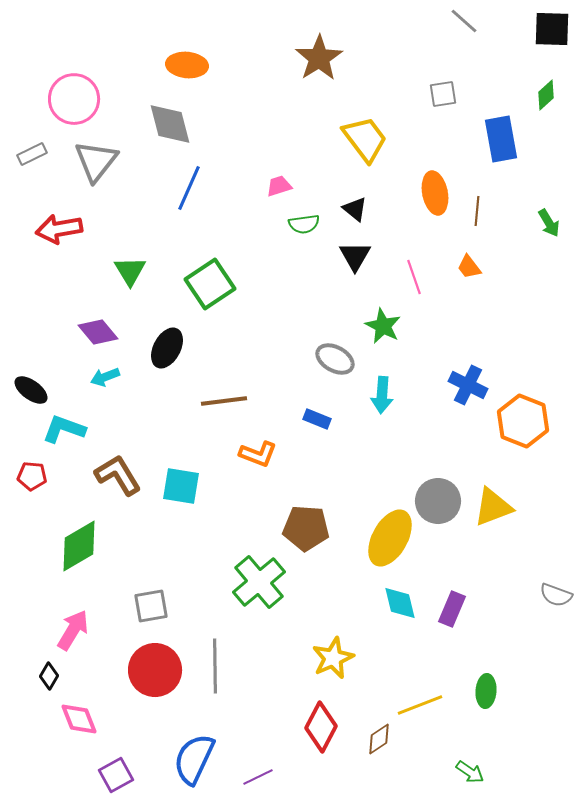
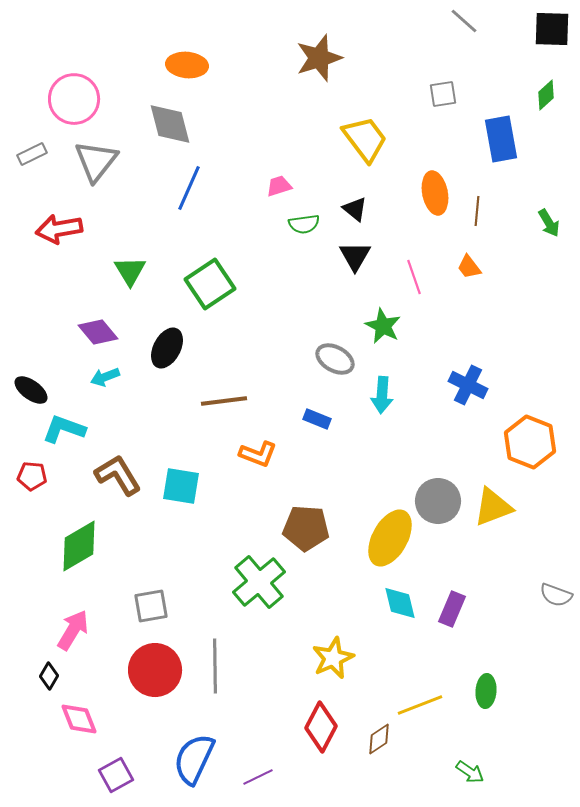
brown star at (319, 58): rotated 15 degrees clockwise
orange hexagon at (523, 421): moved 7 px right, 21 px down
